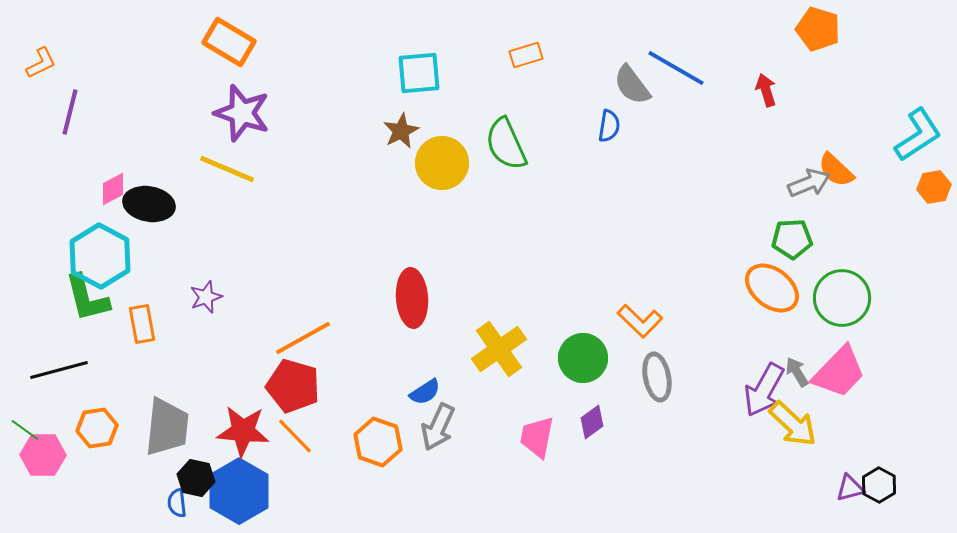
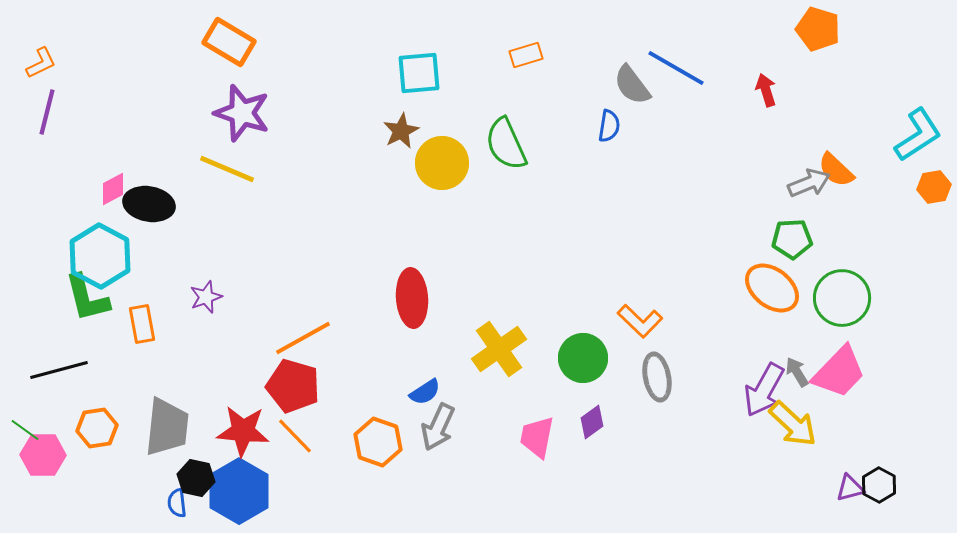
purple line at (70, 112): moved 23 px left
